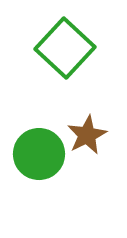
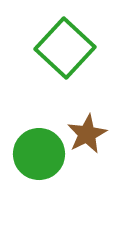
brown star: moved 1 px up
